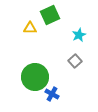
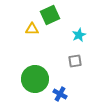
yellow triangle: moved 2 px right, 1 px down
gray square: rotated 32 degrees clockwise
green circle: moved 2 px down
blue cross: moved 8 px right
